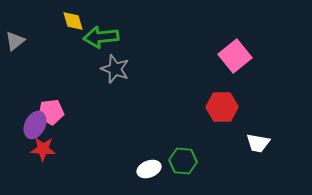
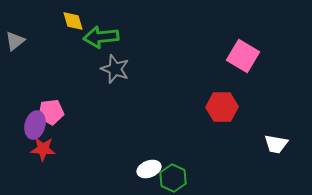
pink square: moved 8 px right; rotated 20 degrees counterclockwise
purple ellipse: rotated 12 degrees counterclockwise
white trapezoid: moved 18 px right, 1 px down
green hexagon: moved 10 px left, 17 px down; rotated 20 degrees clockwise
